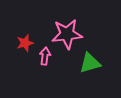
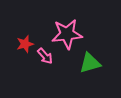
red star: moved 1 px down
pink arrow: rotated 132 degrees clockwise
